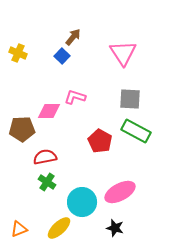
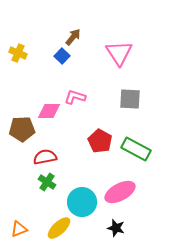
pink triangle: moved 4 px left
green rectangle: moved 18 px down
black star: moved 1 px right
